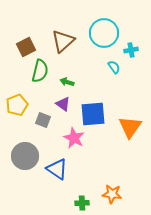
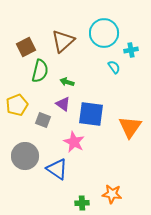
blue square: moved 2 px left; rotated 12 degrees clockwise
pink star: moved 4 px down
